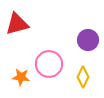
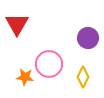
red triangle: rotated 45 degrees counterclockwise
purple circle: moved 2 px up
orange star: moved 4 px right
